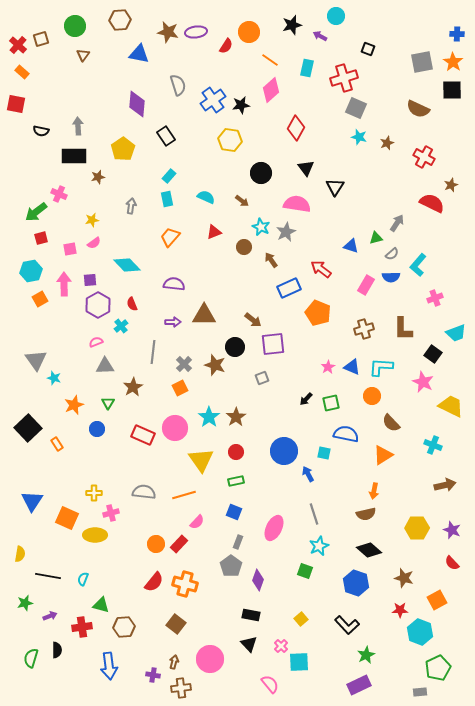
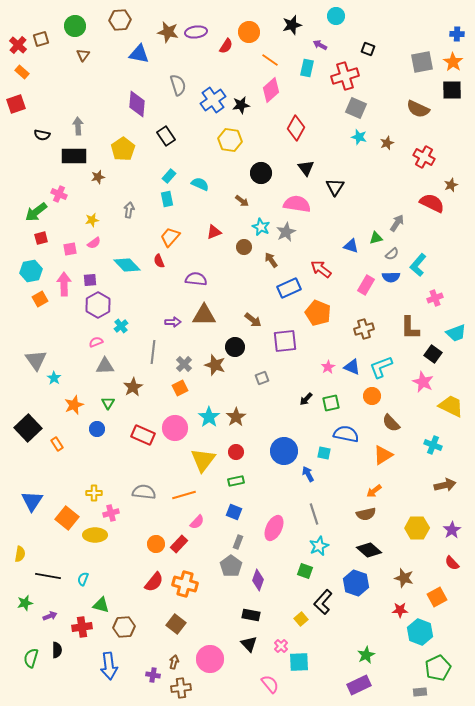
purple arrow at (320, 36): moved 9 px down
red cross at (344, 78): moved 1 px right, 2 px up
red square at (16, 104): rotated 30 degrees counterclockwise
black semicircle at (41, 131): moved 1 px right, 4 px down
cyan semicircle at (206, 197): moved 6 px left, 13 px up
gray arrow at (131, 206): moved 2 px left, 4 px down
purple semicircle at (174, 284): moved 22 px right, 5 px up
red semicircle at (132, 304): moved 27 px right, 43 px up
brown L-shape at (403, 329): moved 7 px right, 1 px up
purple square at (273, 344): moved 12 px right, 3 px up
cyan L-shape at (381, 367): rotated 25 degrees counterclockwise
cyan star at (54, 378): rotated 16 degrees clockwise
yellow triangle at (201, 460): moved 2 px right; rotated 12 degrees clockwise
orange arrow at (374, 491): rotated 42 degrees clockwise
orange square at (67, 518): rotated 15 degrees clockwise
purple star at (452, 530): rotated 18 degrees clockwise
orange square at (437, 600): moved 3 px up
black L-shape at (347, 625): moved 24 px left, 23 px up; rotated 85 degrees clockwise
